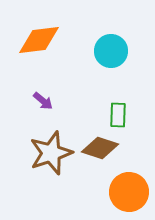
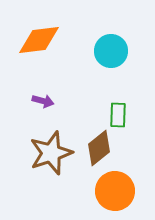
purple arrow: rotated 25 degrees counterclockwise
brown diamond: moved 1 px left; rotated 57 degrees counterclockwise
orange circle: moved 14 px left, 1 px up
